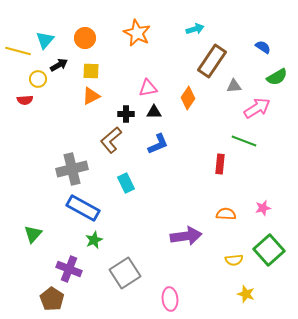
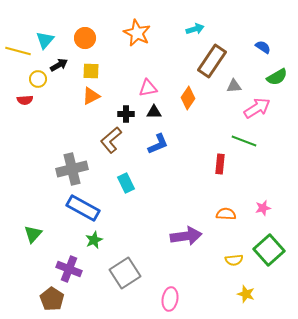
pink ellipse: rotated 15 degrees clockwise
